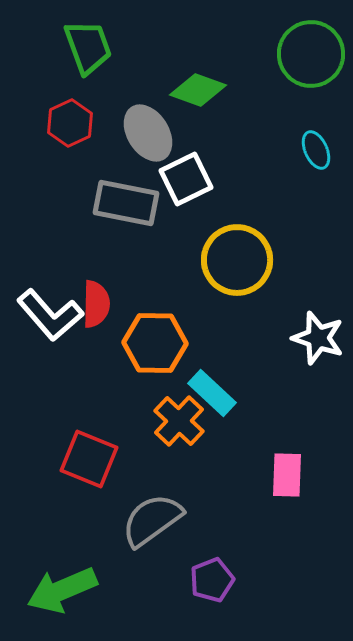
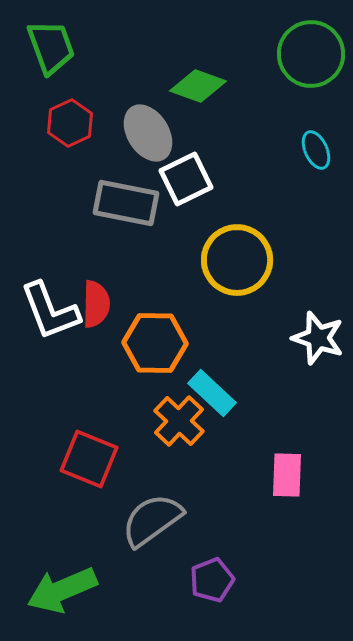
green trapezoid: moved 37 px left
green diamond: moved 4 px up
white L-shape: moved 4 px up; rotated 20 degrees clockwise
